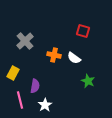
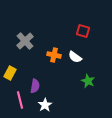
white semicircle: moved 1 px right, 1 px up
yellow rectangle: moved 3 px left
